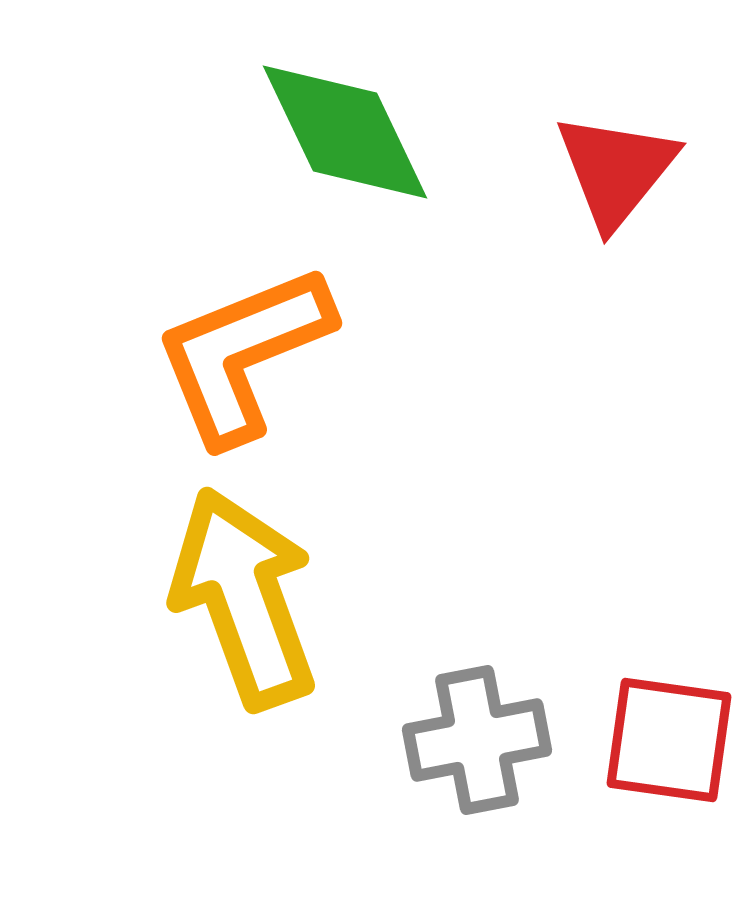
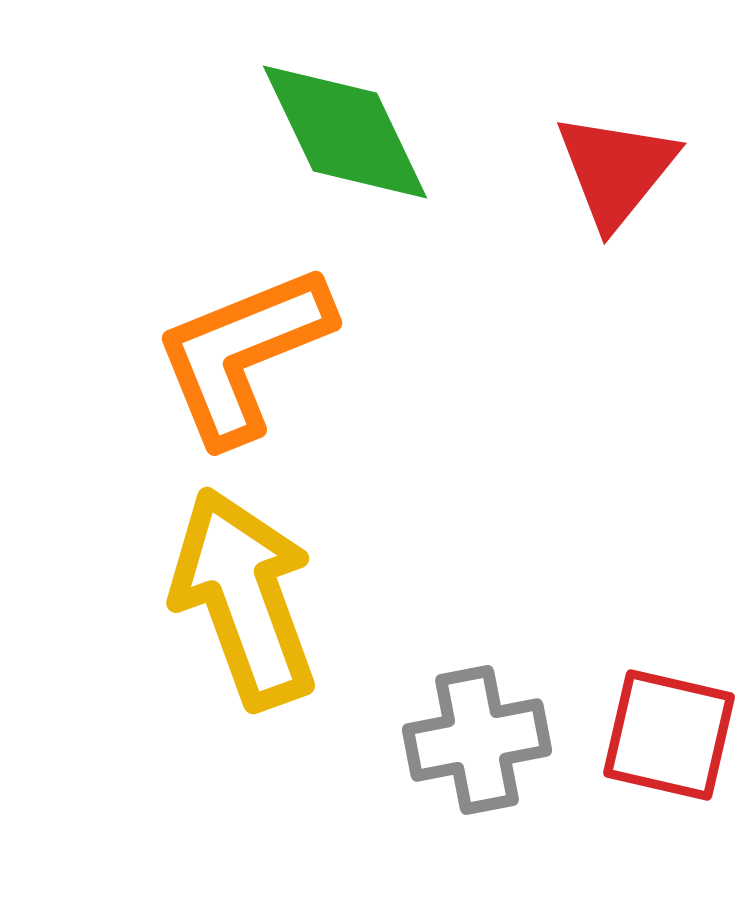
red square: moved 5 px up; rotated 5 degrees clockwise
